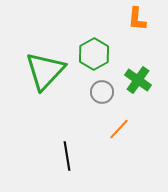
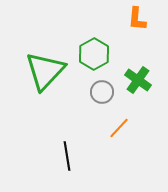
orange line: moved 1 px up
